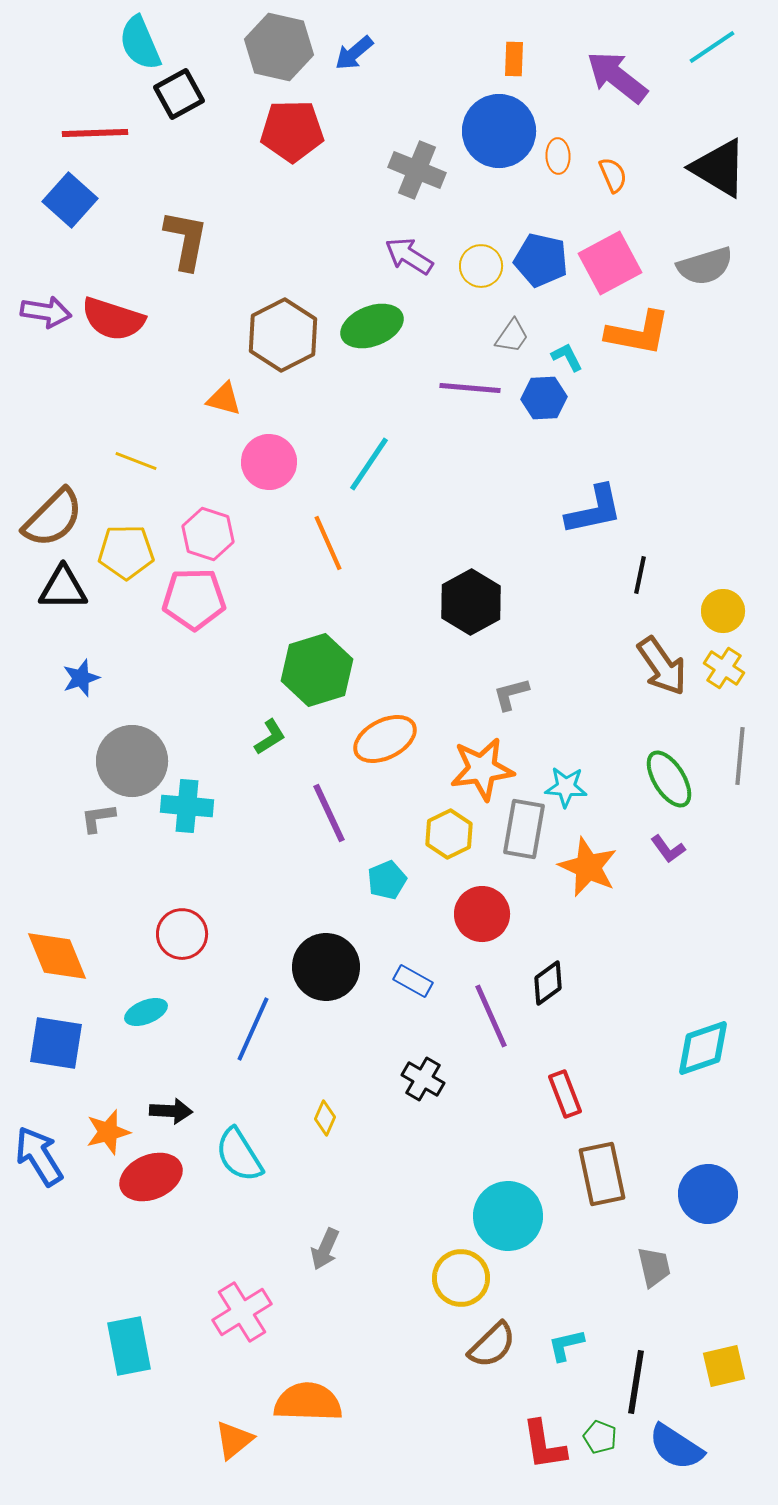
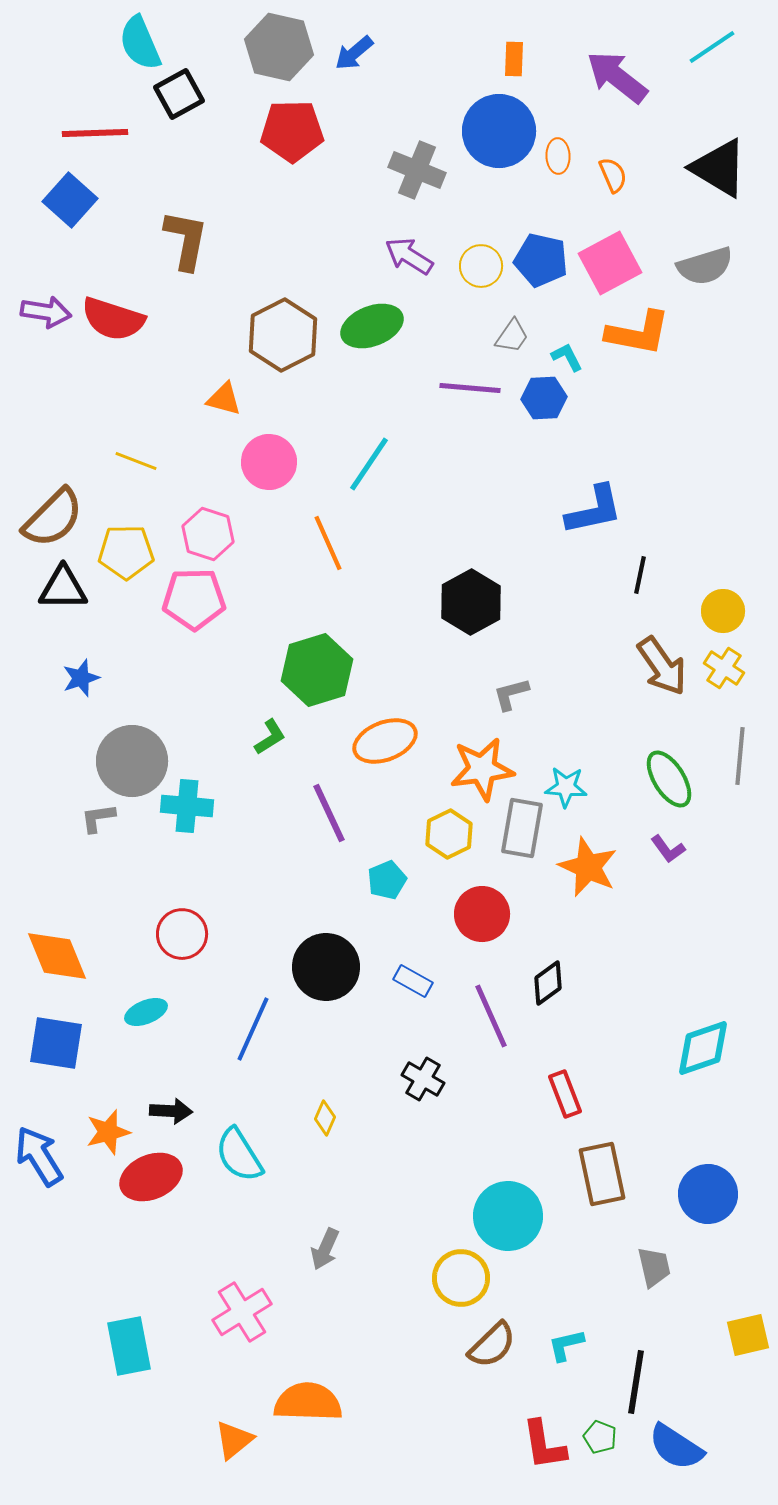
orange ellipse at (385, 739): moved 2 px down; rotated 6 degrees clockwise
gray rectangle at (524, 829): moved 2 px left, 1 px up
yellow square at (724, 1366): moved 24 px right, 31 px up
